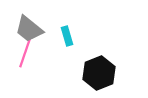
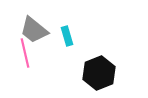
gray trapezoid: moved 5 px right, 1 px down
pink line: rotated 32 degrees counterclockwise
